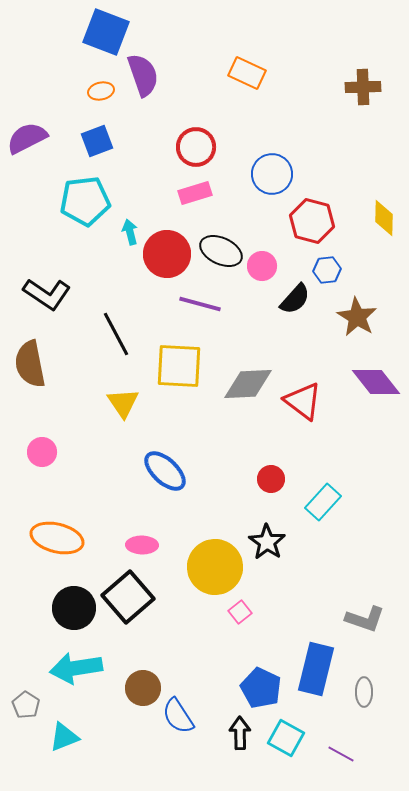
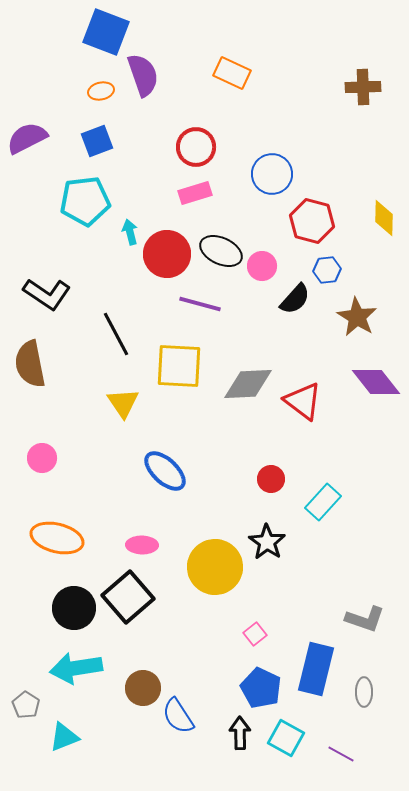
orange rectangle at (247, 73): moved 15 px left
pink circle at (42, 452): moved 6 px down
pink square at (240, 612): moved 15 px right, 22 px down
